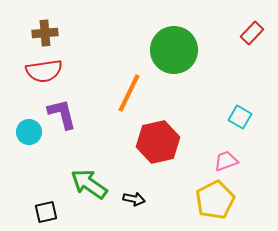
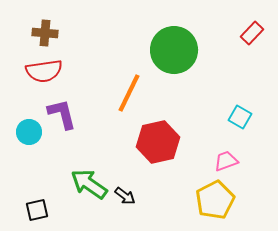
brown cross: rotated 10 degrees clockwise
black arrow: moved 9 px left, 3 px up; rotated 25 degrees clockwise
black square: moved 9 px left, 2 px up
